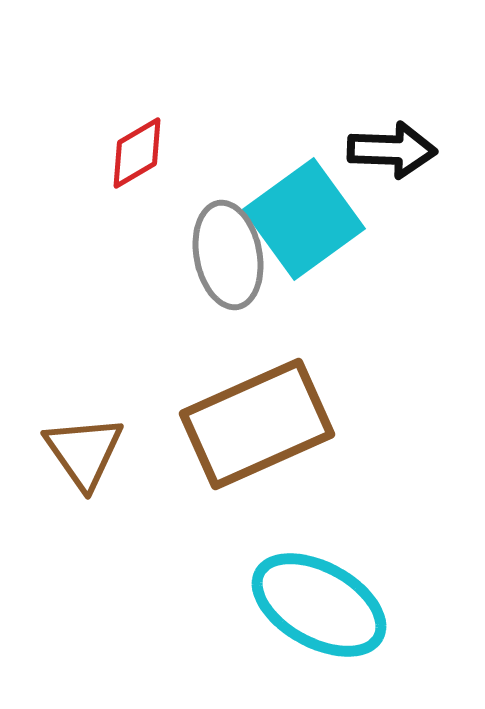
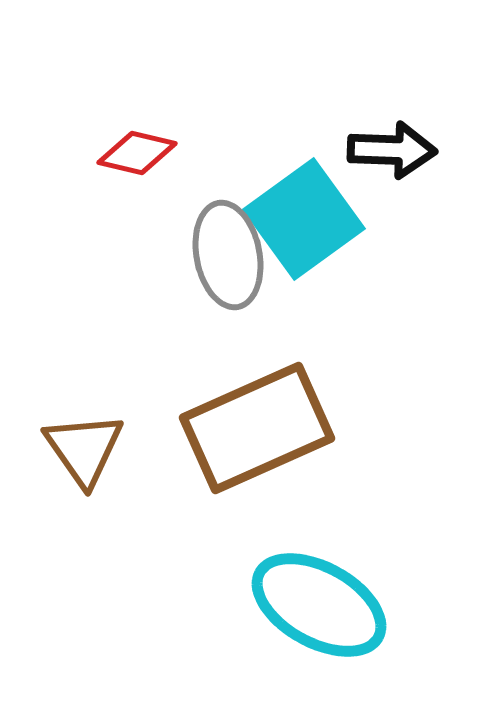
red diamond: rotated 44 degrees clockwise
brown rectangle: moved 4 px down
brown triangle: moved 3 px up
